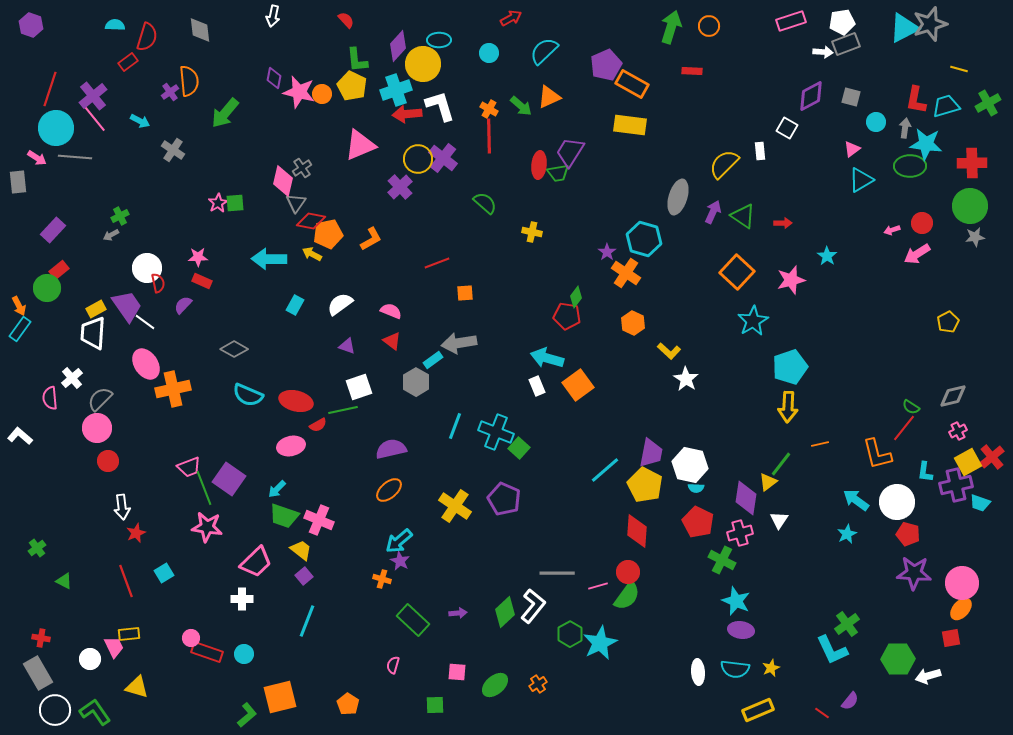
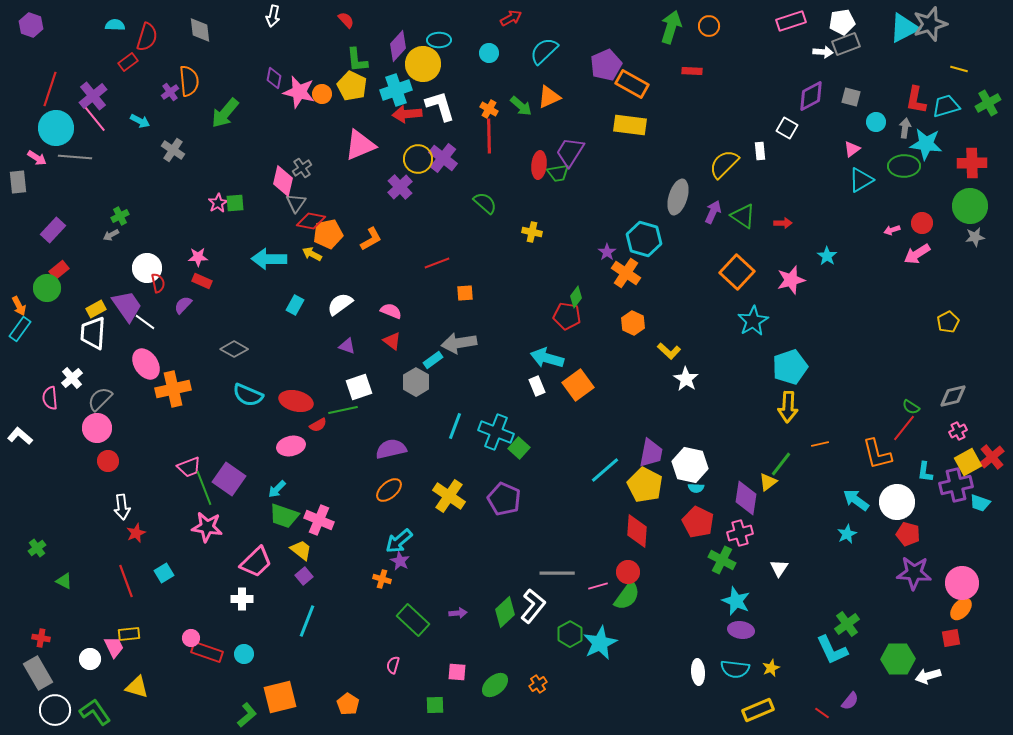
green ellipse at (910, 166): moved 6 px left
yellow cross at (455, 506): moved 6 px left, 10 px up
white triangle at (779, 520): moved 48 px down
